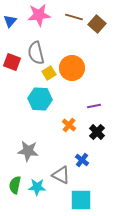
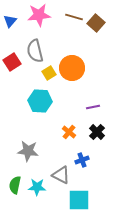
brown square: moved 1 px left, 1 px up
gray semicircle: moved 1 px left, 2 px up
red square: rotated 36 degrees clockwise
cyan hexagon: moved 2 px down
purple line: moved 1 px left, 1 px down
orange cross: moved 7 px down
blue cross: rotated 32 degrees clockwise
cyan square: moved 2 px left
